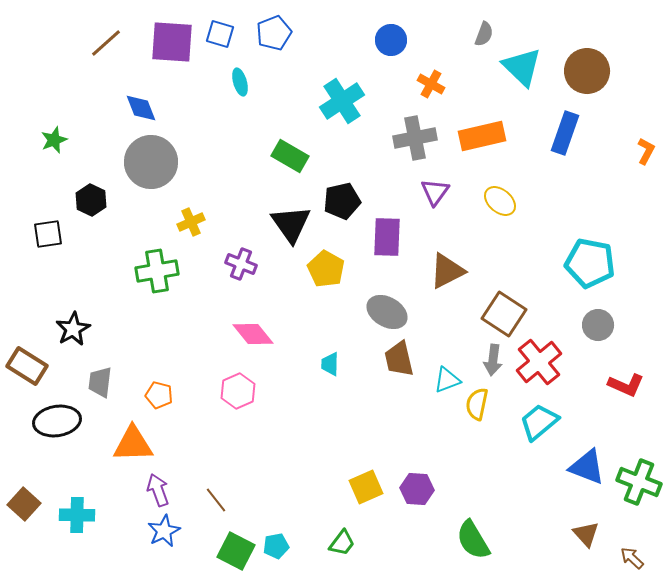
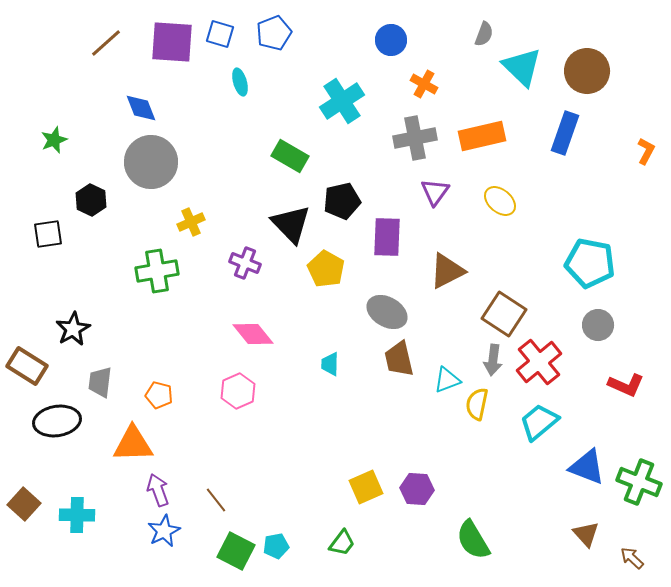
orange cross at (431, 84): moved 7 px left
black triangle at (291, 224): rotated 9 degrees counterclockwise
purple cross at (241, 264): moved 4 px right, 1 px up
